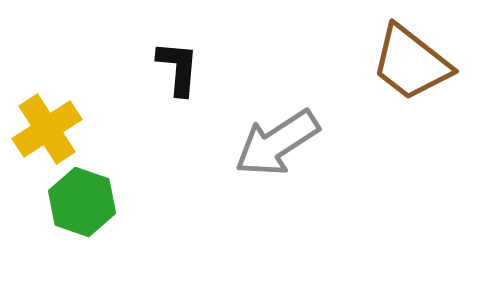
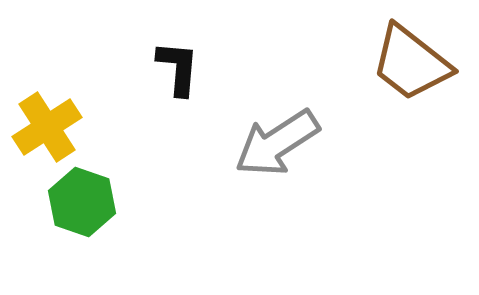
yellow cross: moved 2 px up
